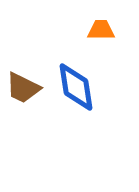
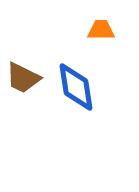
brown trapezoid: moved 10 px up
